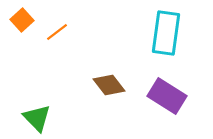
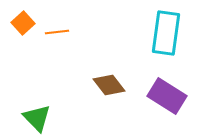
orange square: moved 1 px right, 3 px down
orange line: rotated 30 degrees clockwise
